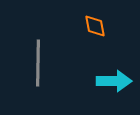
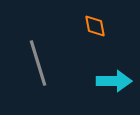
gray line: rotated 18 degrees counterclockwise
